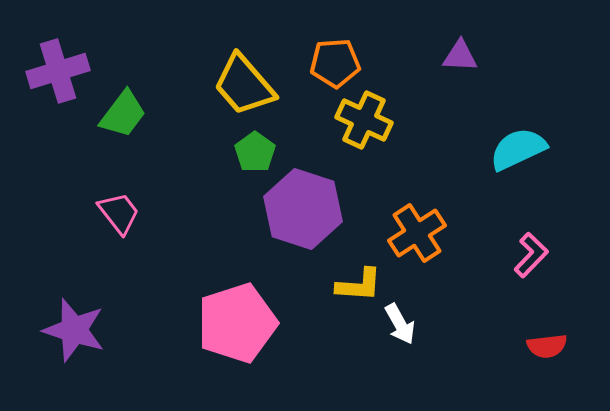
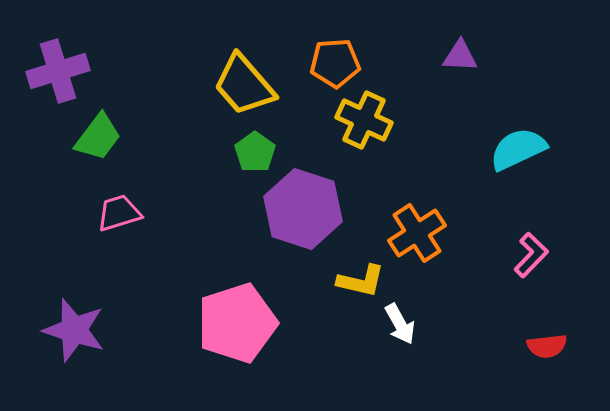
green trapezoid: moved 25 px left, 23 px down
pink trapezoid: rotated 69 degrees counterclockwise
yellow L-shape: moved 2 px right, 4 px up; rotated 9 degrees clockwise
